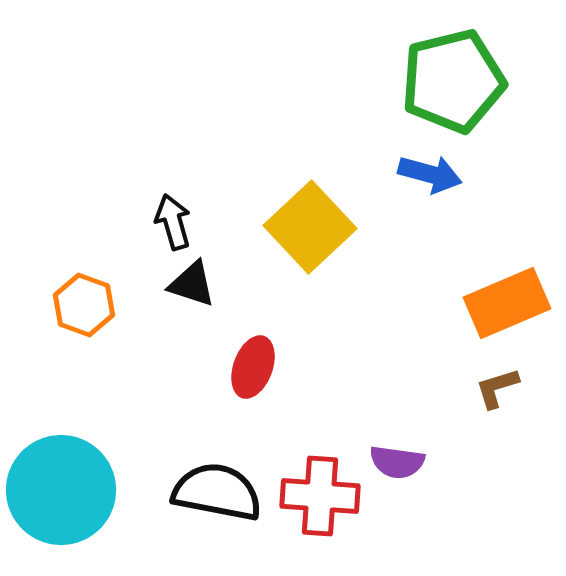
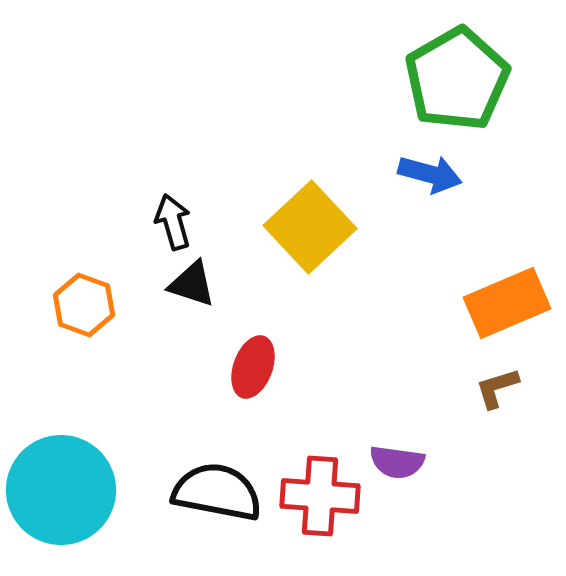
green pentagon: moved 4 px right, 2 px up; rotated 16 degrees counterclockwise
